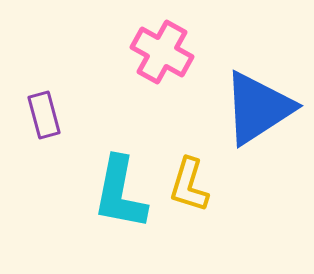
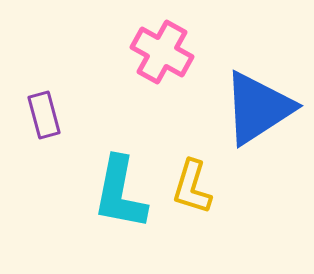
yellow L-shape: moved 3 px right, 2 px down
